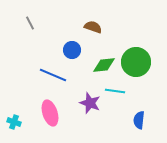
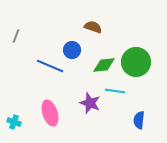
gray line: moved 14 px left, 13 px down; rotated 48 degrees clockwise
blue line: moved 3 px left, 9 px up
